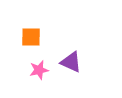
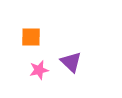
purple triangle: rotated 20 degrees clockwise
